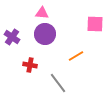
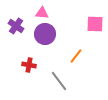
purple cross: moved 4 px right, 11 px up
orange line: rotated 21 degrees counterclockwise
red cross: moved 1 px left
gray line: moved 1 px right, 2 px up
